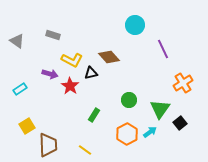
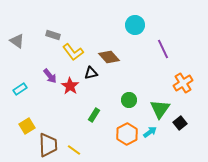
yellow L-shape: moved 1 px right, 8 px up; rotated 25 degrees clockwise
purple arrow: moved 2 px down; rotated 35 degrees clockwise
yellow line: moved 11 px left
